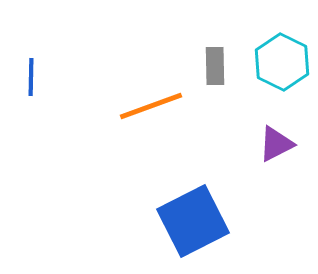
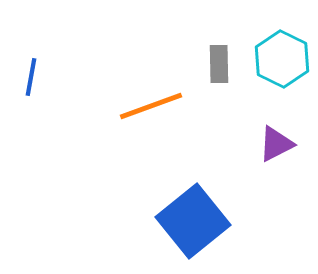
cyan hexagon: moved 3 px up
gray rectangle: moved 4 px right, 2 px up
blue line: rotated 9 degrees clockwise
blue square: rotated 12 degrees counterclockwise
